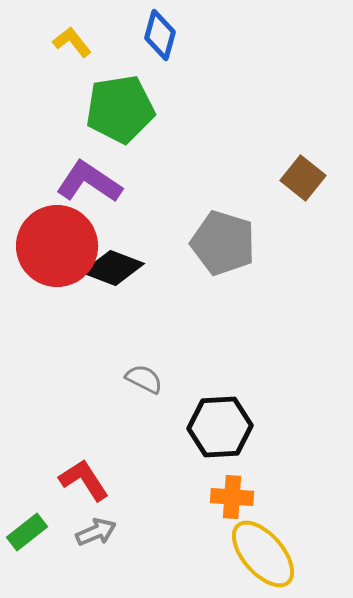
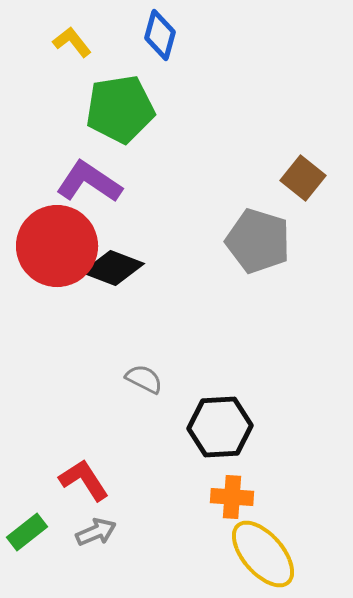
gray pentagon: moved 35 px right, 2 px up
